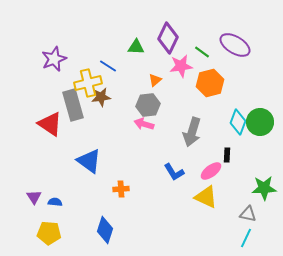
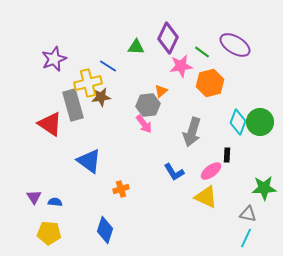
orange triangle: moved 6 px right, 11 px down
pink arrow: rotated 144 degrees counterclockwise
orange cross: rotated 14 degrees counterclockwise
